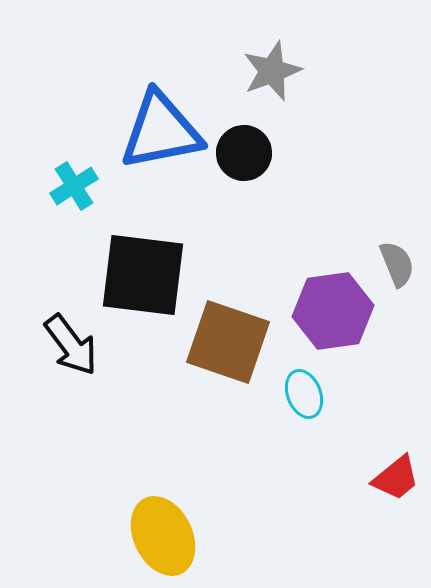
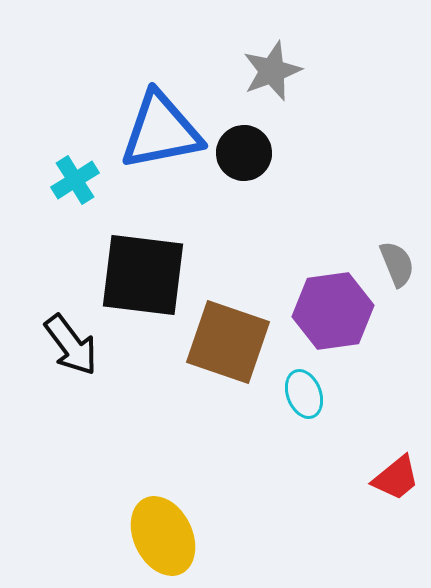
cyan cross: moved 1 px right, 6 px up
